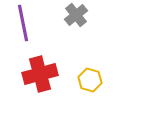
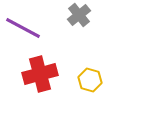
gray cross: moved 3 px right
purple line: moved 5 px down; rotated 51 degrees counterclockwise
